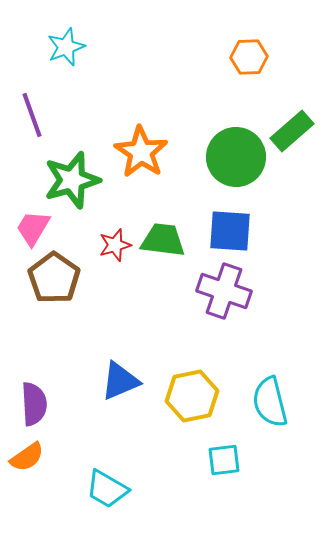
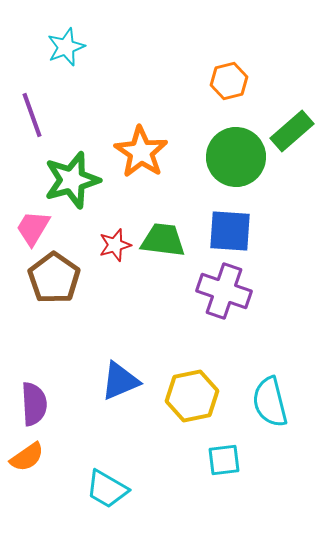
orange hexagon: moved 20 px left, 24 px down; rotated 12 degrees counterclockwise
